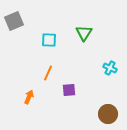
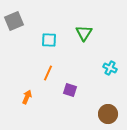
purple square: moved 1 px right; rotated 24 degrees clockwise
orange arrow: moved 2 px left
